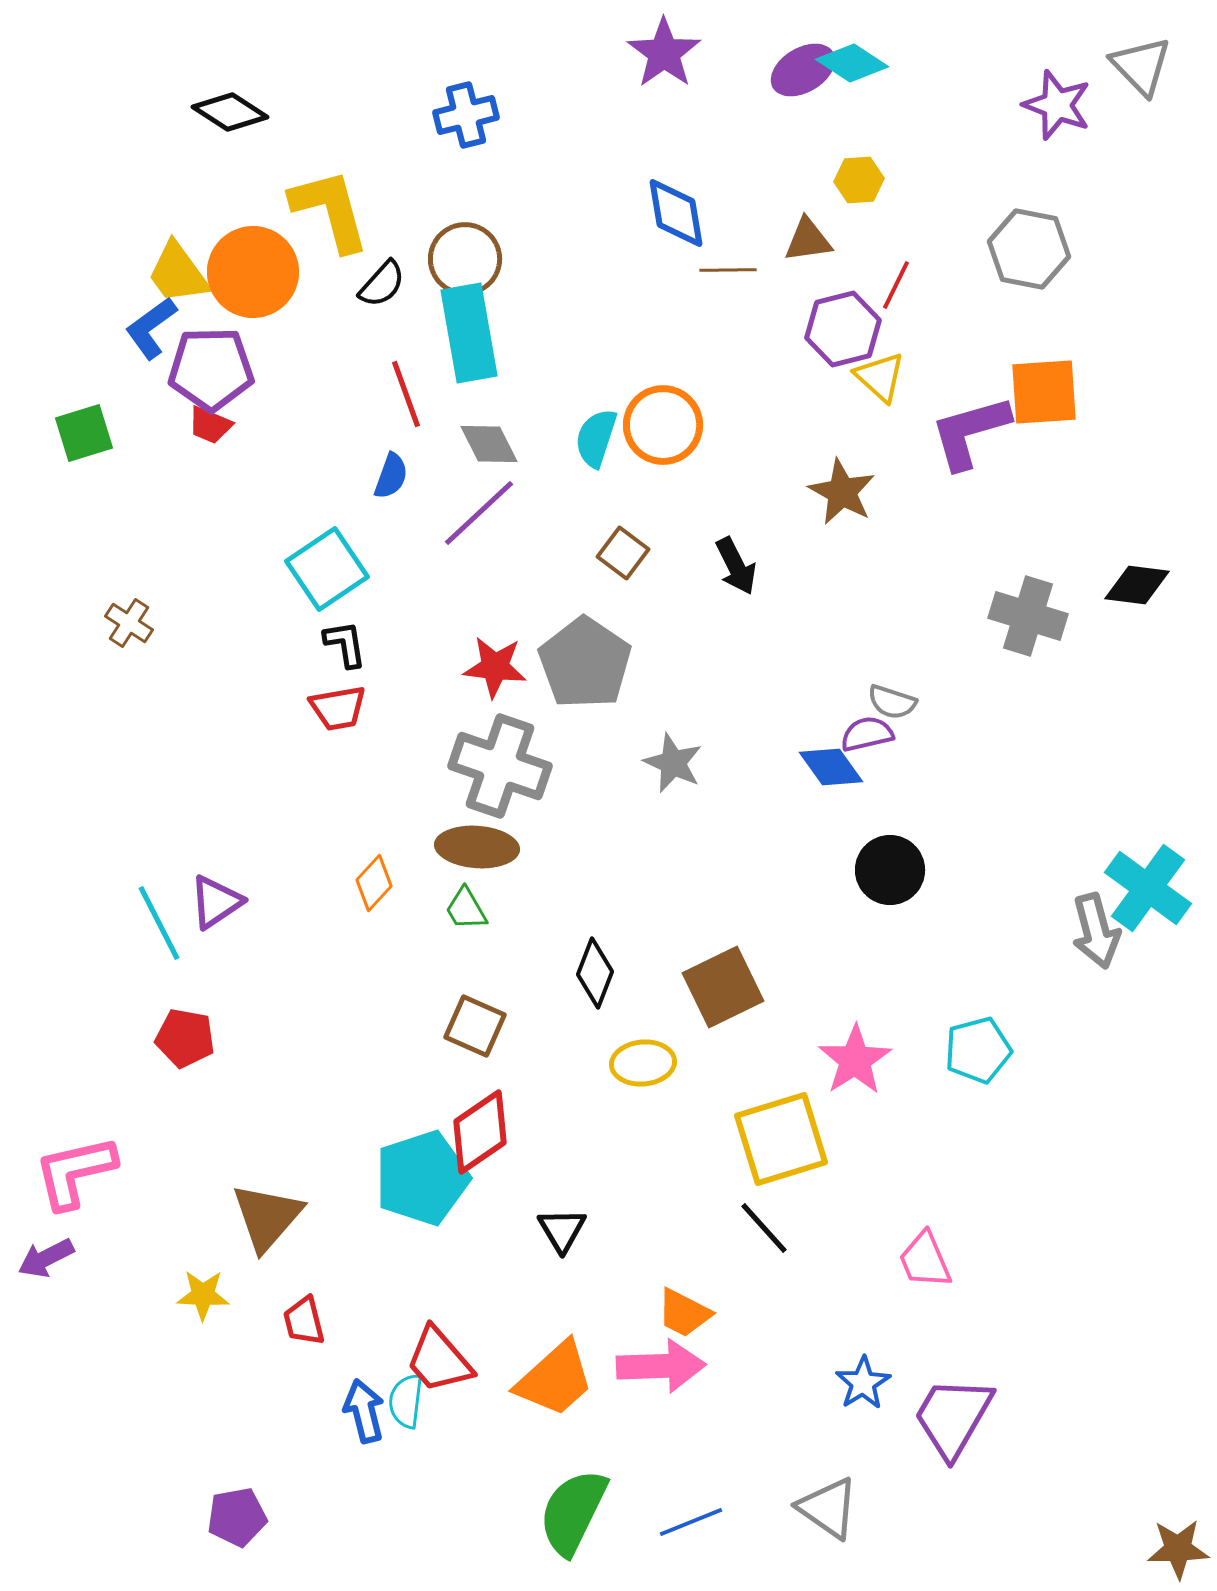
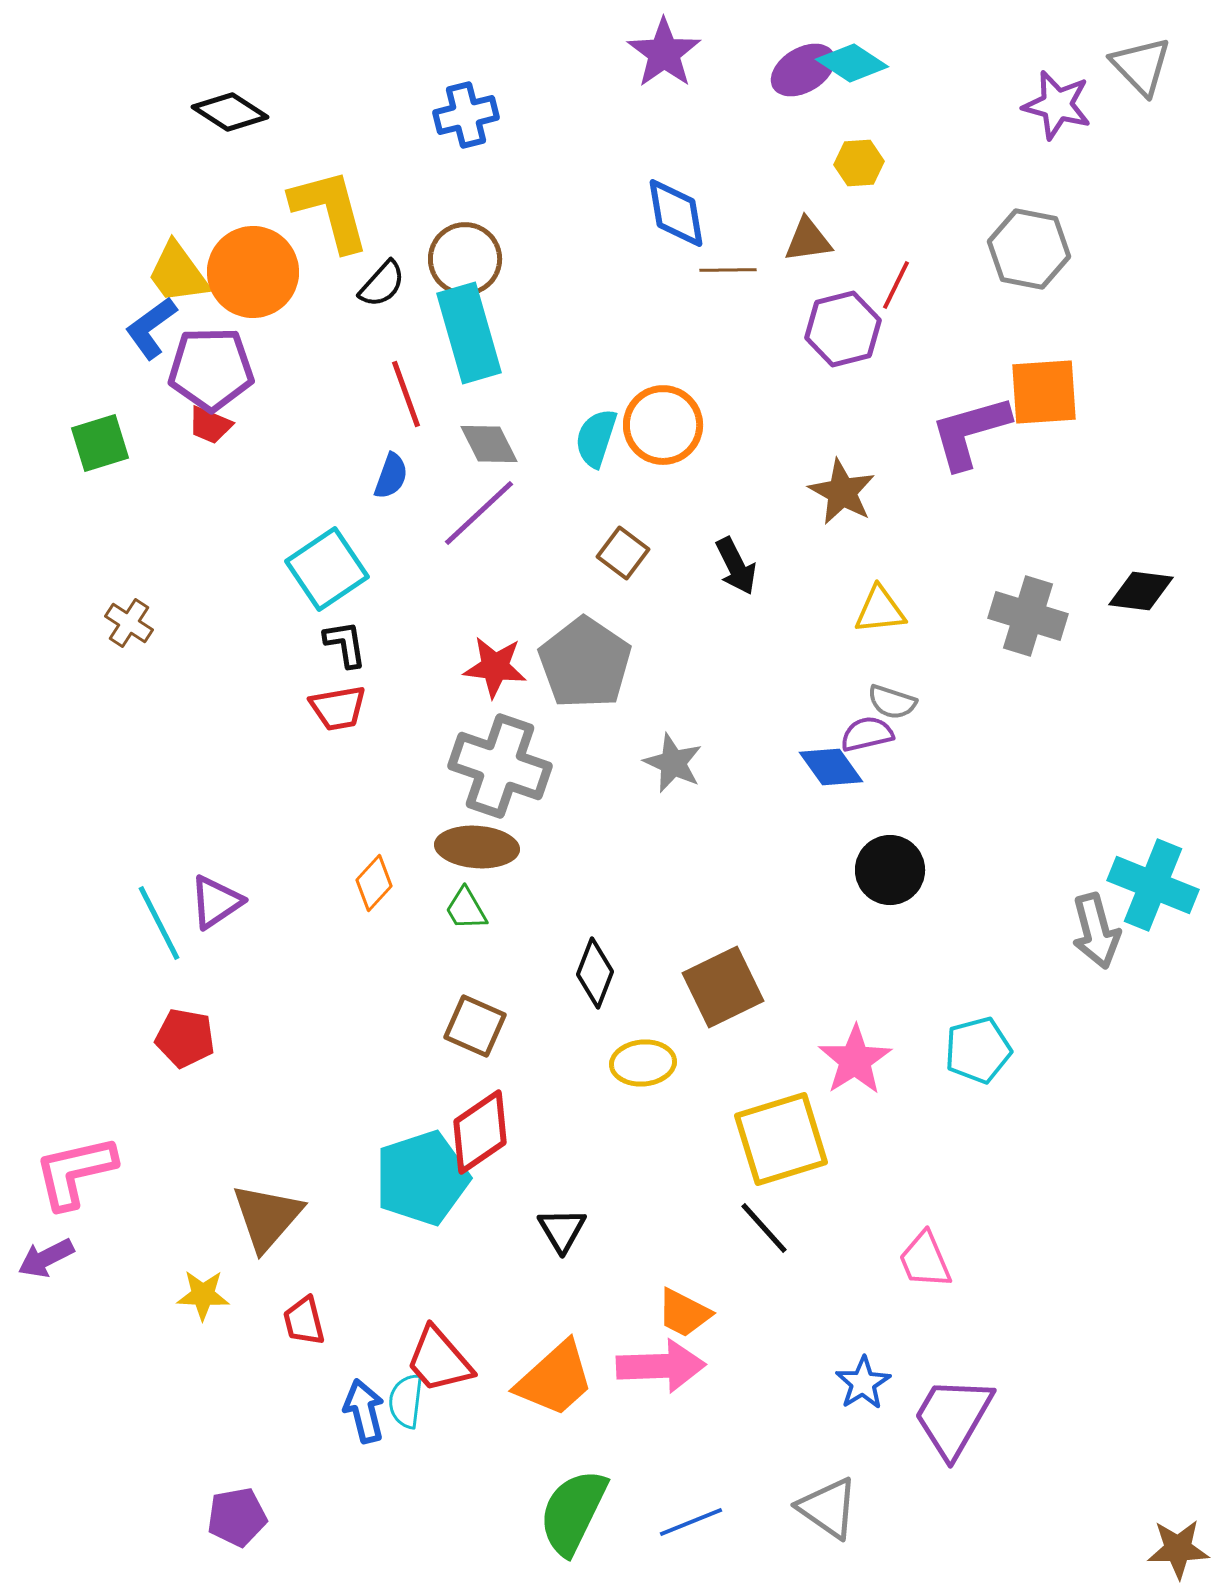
purple star at (1057, 105): rotated 6 degrees counterclockwise
yellow hexagon at (859, 180): moved 17 px up
cyan rectangle at (469, 333): rotated 6 degrees counterclockwise
yellow triangle at (880, 377): moved 233 px down; rotated 48 degrees counterclockwise
green square at (84, 433): moved 16 px right, 10 px down
black diamond at (1137, 585): moved 4 px right, 6 px down
cyan cross at (1148, 888): moved 5 px right, 3 px up; rotated 14 degrees counterclockwise
